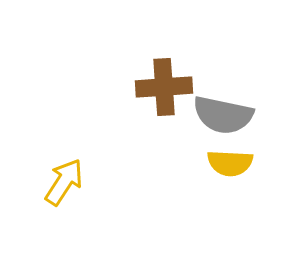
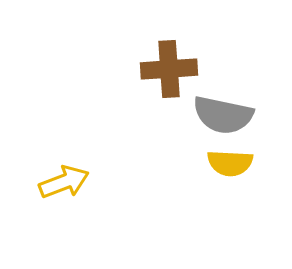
brown cross: moved 5 px right, 18 px up
yellow arrow: rotated 36 degrees clockwise
